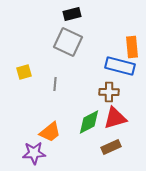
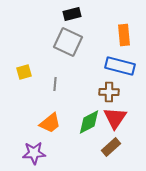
orange rectangle: moved 8 px left, 12 px up
red triangle: rotated 40 degrees counterclockwise
orange trapezoid: moved 9 px up
brown rectangle: rotated 18 degrees counterclockwise
